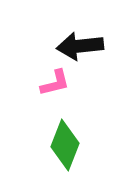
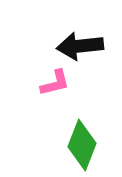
green diamond: moved 17 px right
